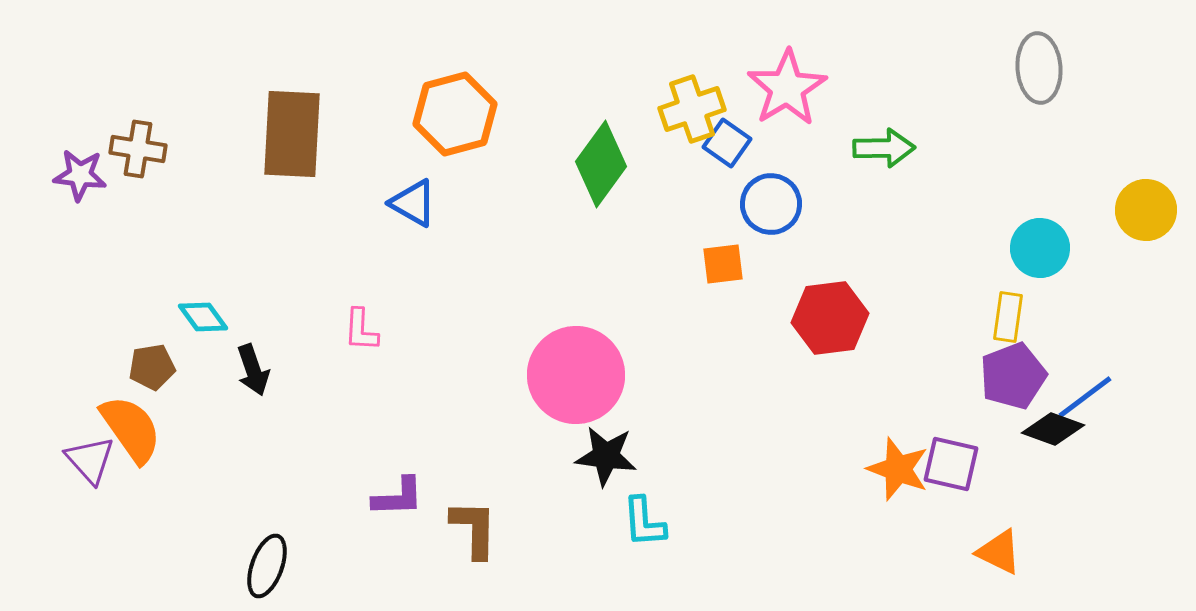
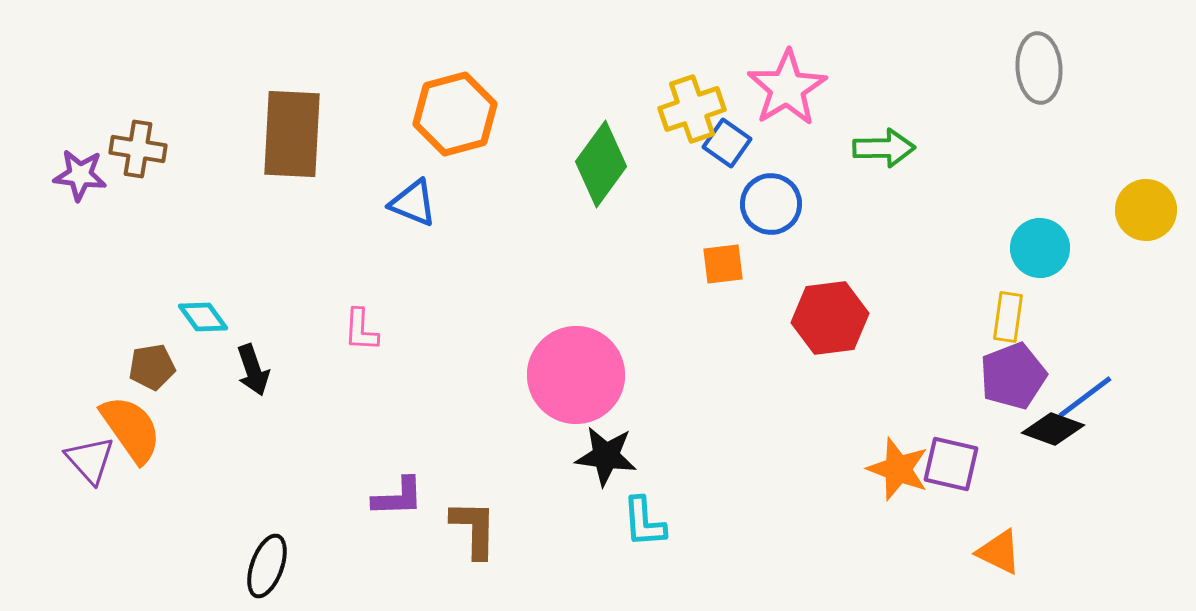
blue triangle: rotated 8 degrees counterclockwise
